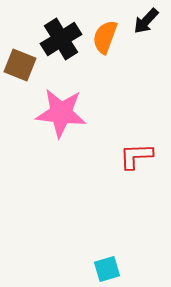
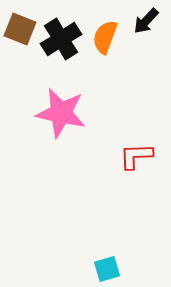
brown square: moved 36 px up
pink star: rotated 6 degrees clockwise
